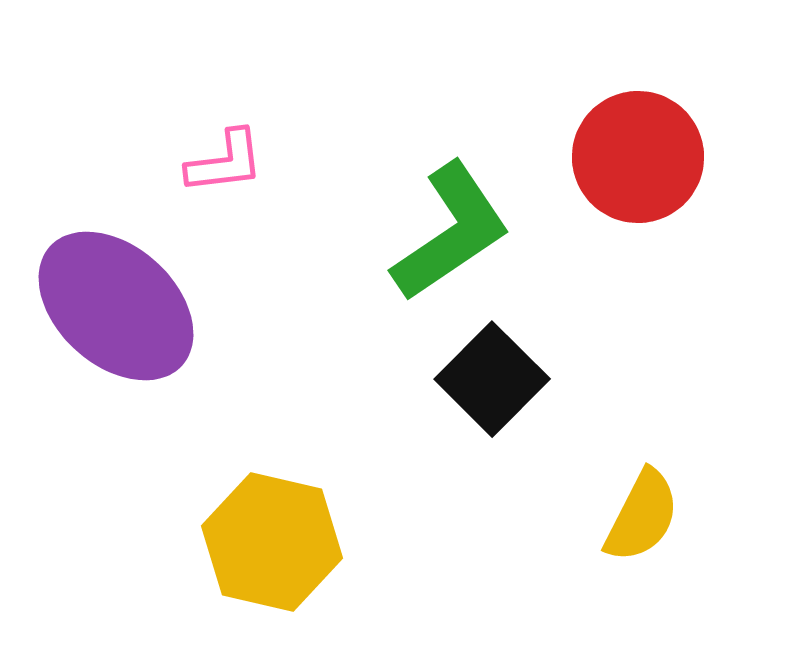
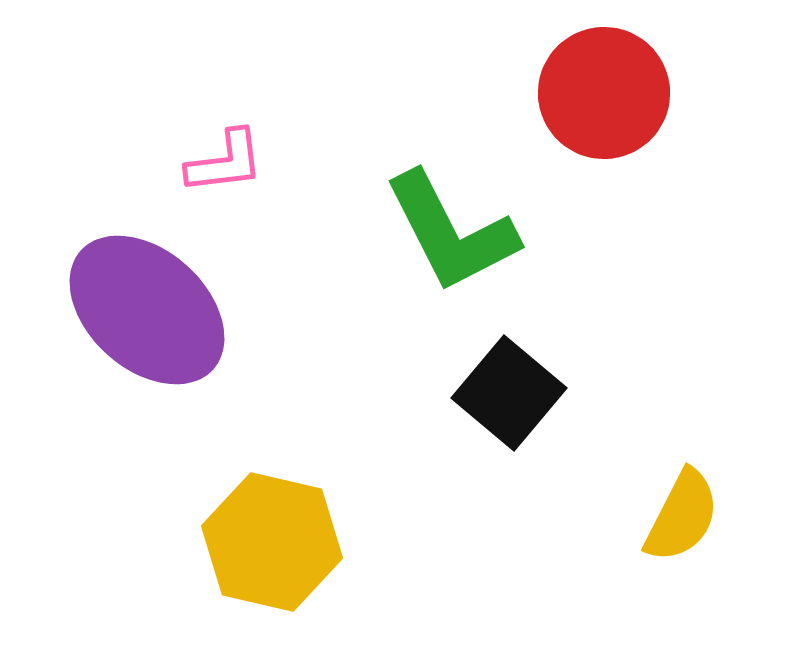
red circle: moved 34 px left, 64 px up
green L-shape: rotated 97 degrees clockwise
purple ellipse: moved 31 px right, 4 px down
black square: moved 17 px right, 14 px down; rotated 5 degrees counterclockwise
yellow semicircle: moved 40 px right
